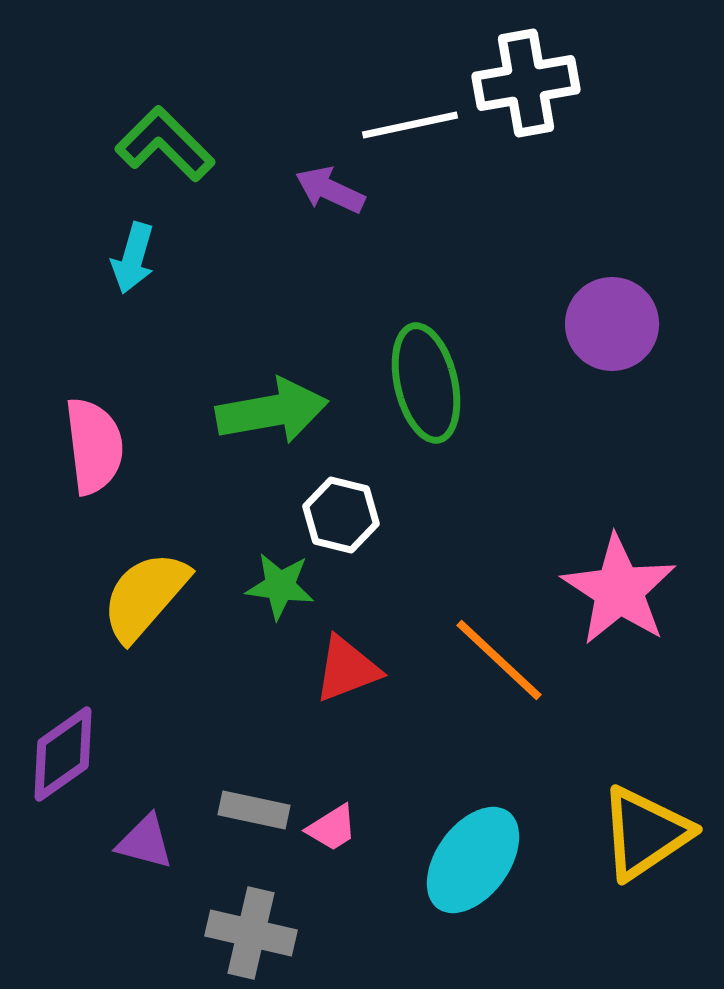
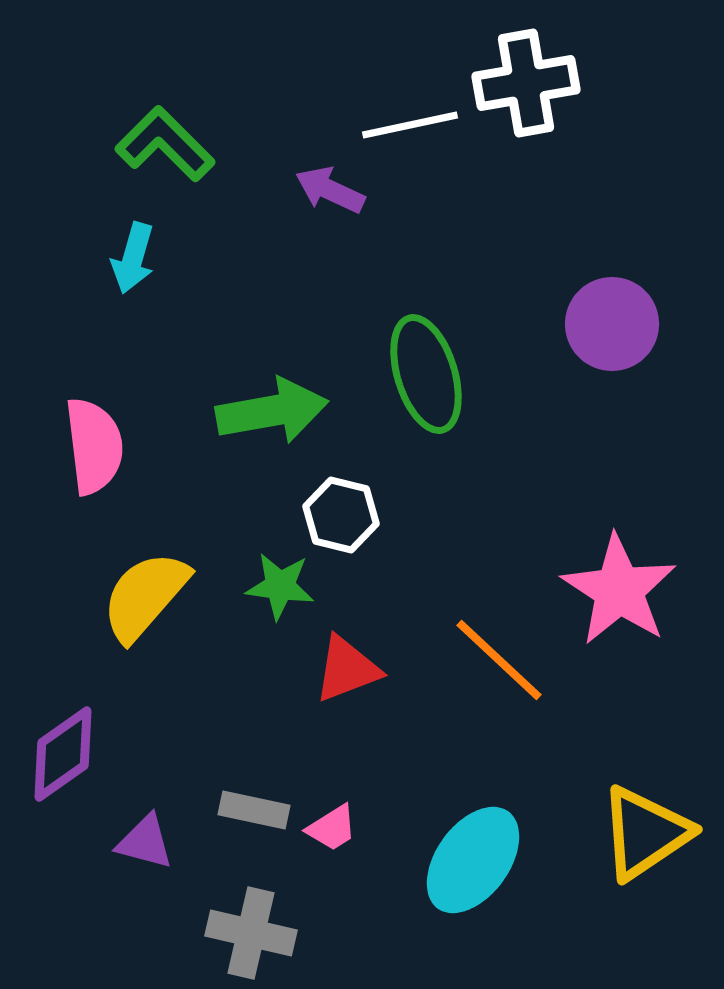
green ellipse: moved 9 px up; rotated 4 degrees counterclockwise
